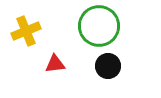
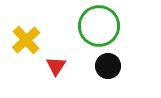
yellow cross: moved 9 px down; rotated 20 degrees counterclockwise
red triangle: moved 1 px right, 2 px down; rotated 50 degrees counterclockwise
